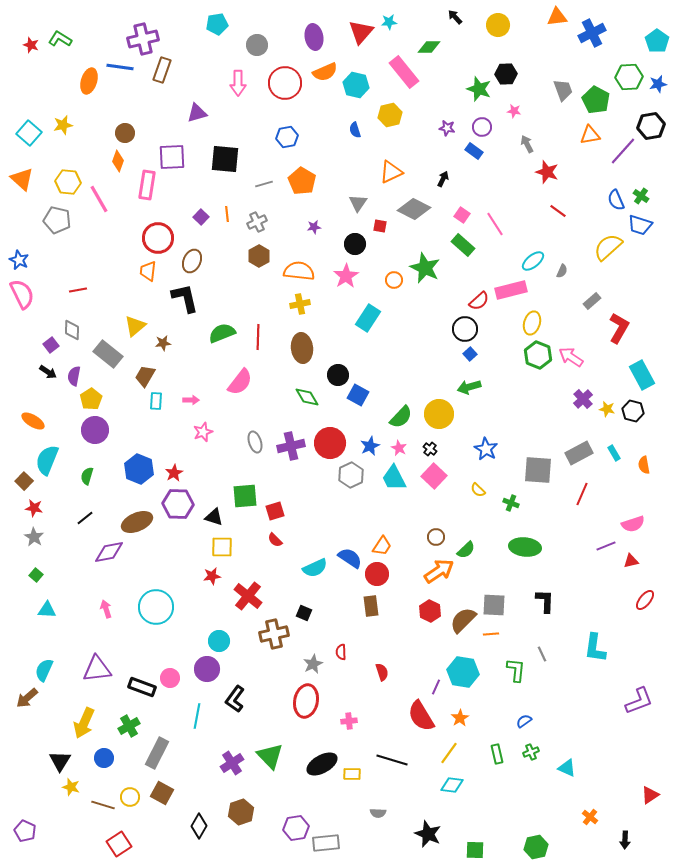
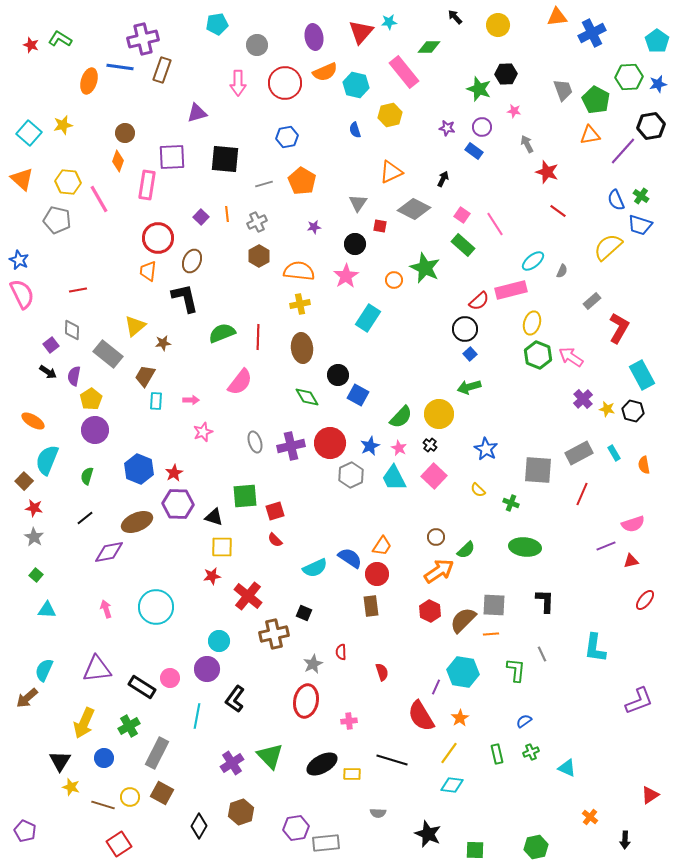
black cross at (430, 449): moved 4 px up
black rectangle at (142, 687): rotated 12 degrees clockwise
